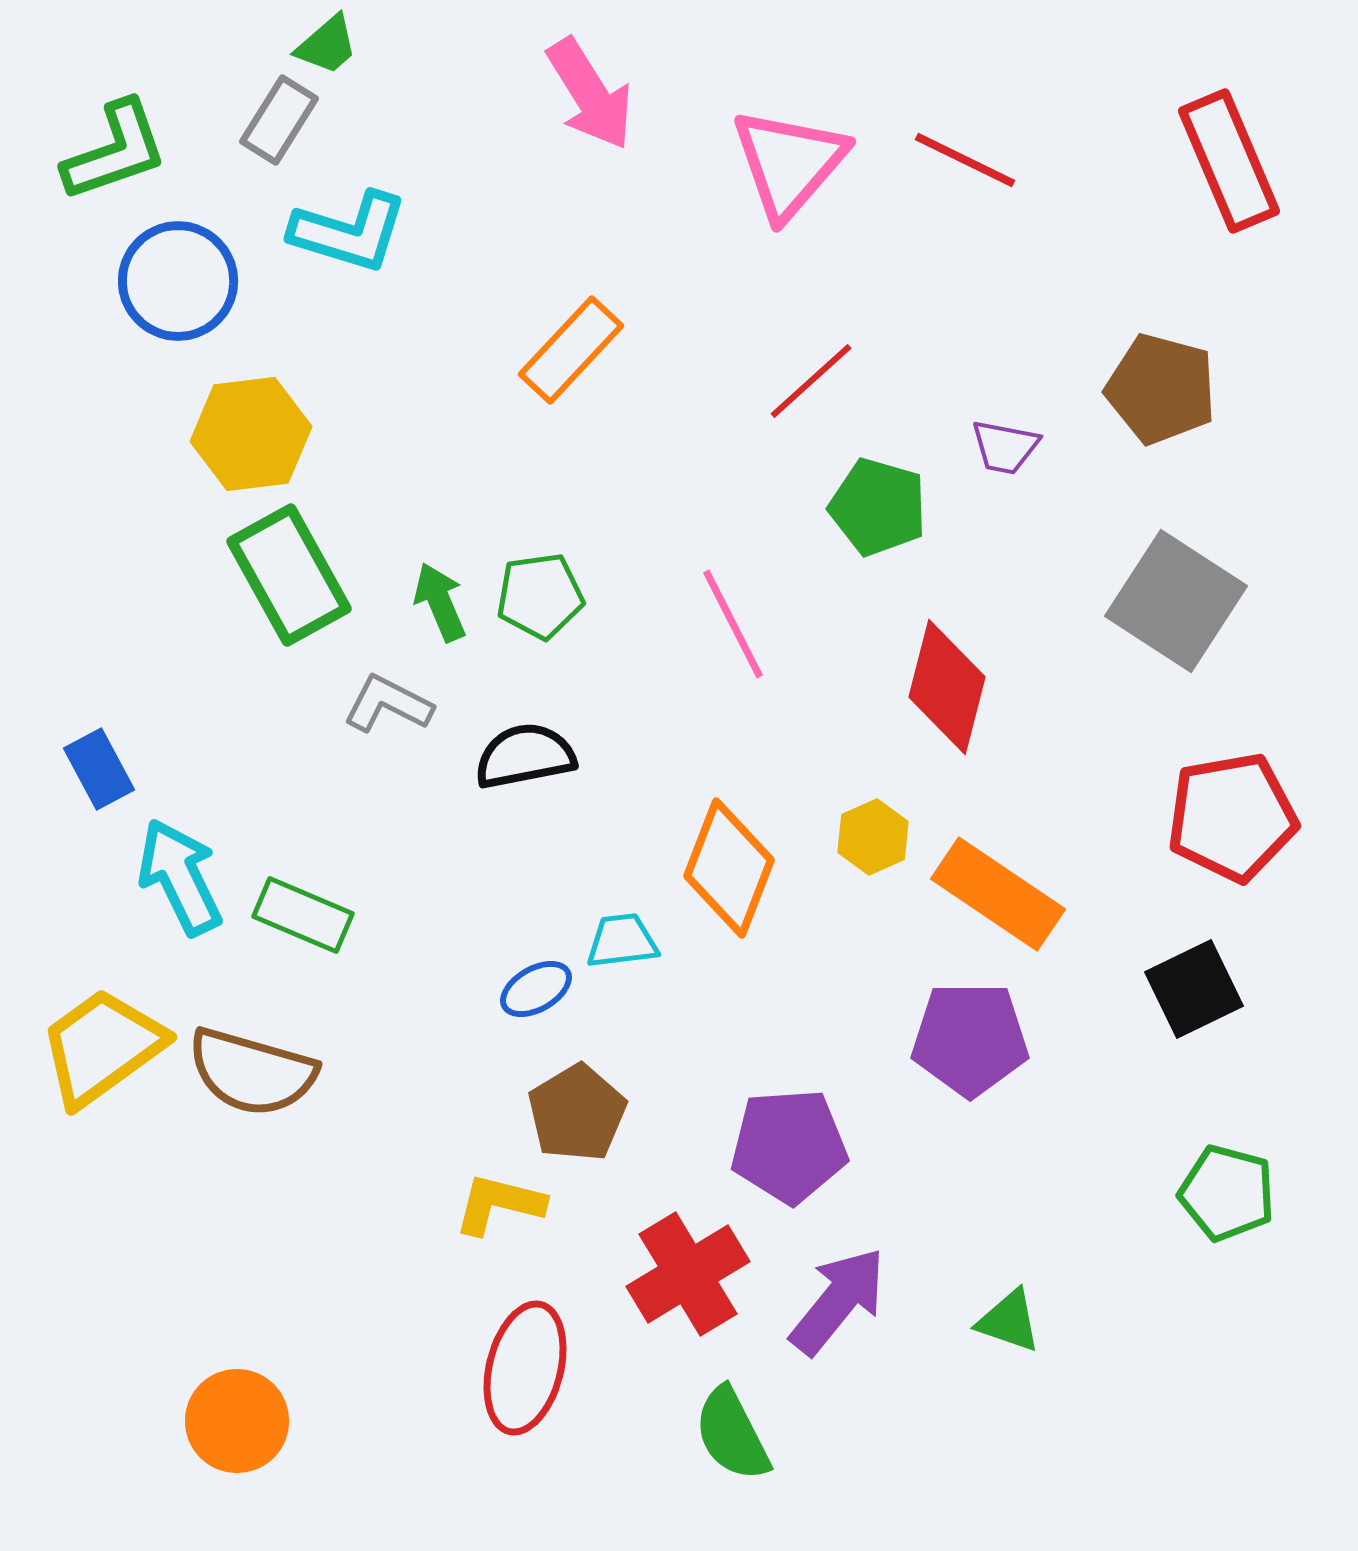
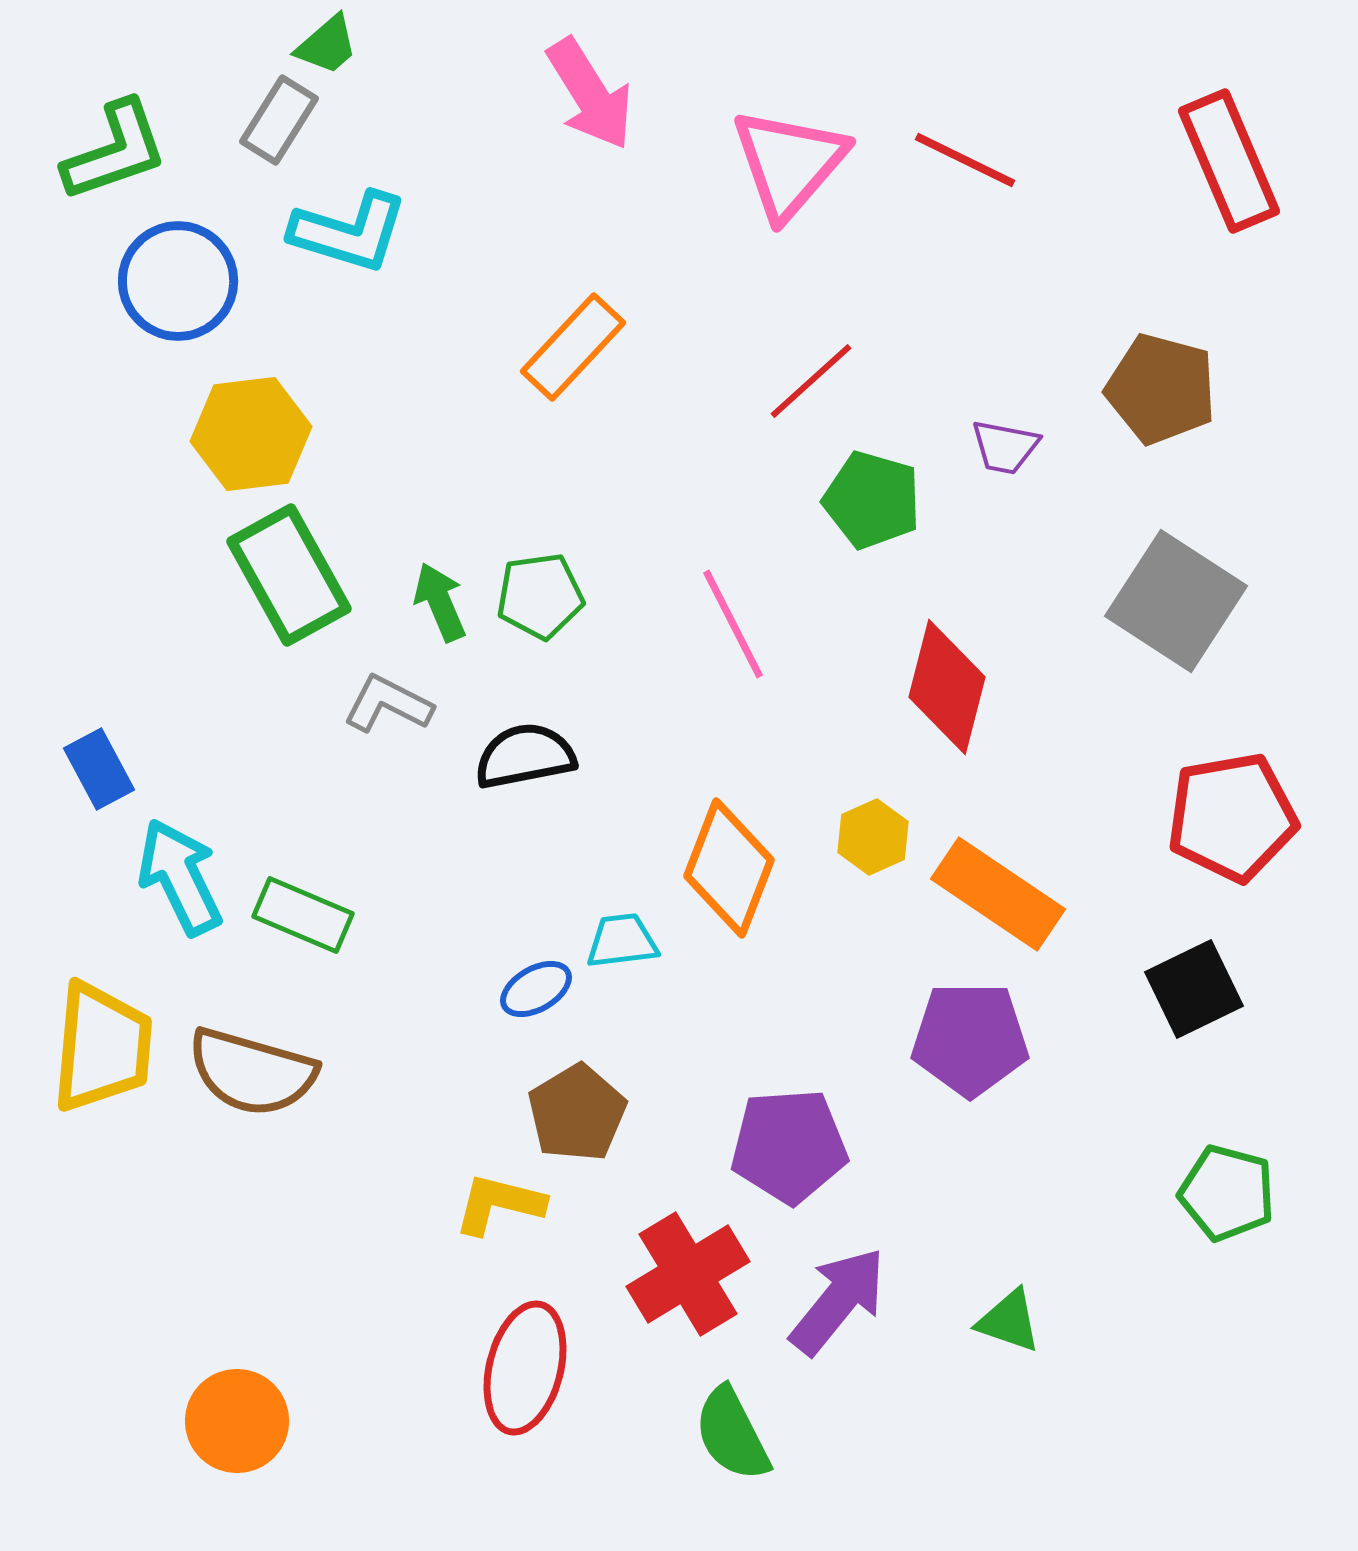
orange rectangle at (571, 350): moved 2 px right, 3 px up
green pentagon at (878, 507): moved 6 px left, 7 px up
yellow trapezoid at (102, 1047): rotated 131 degrees clockwise
